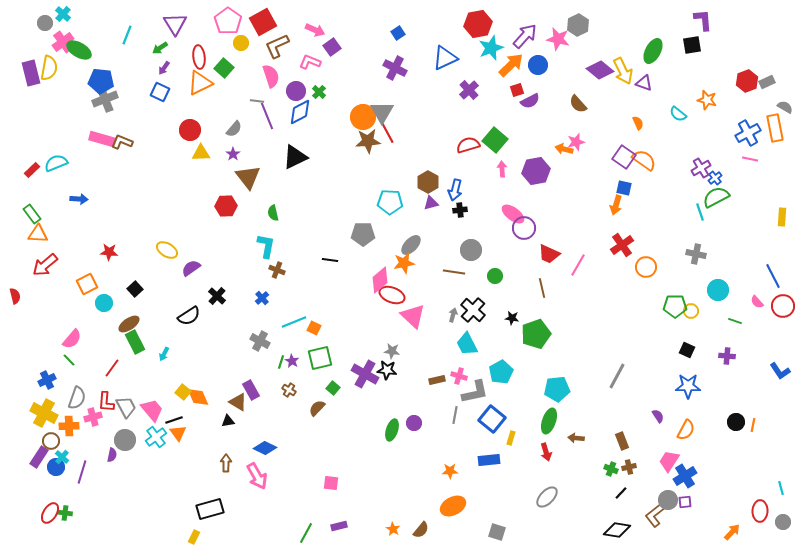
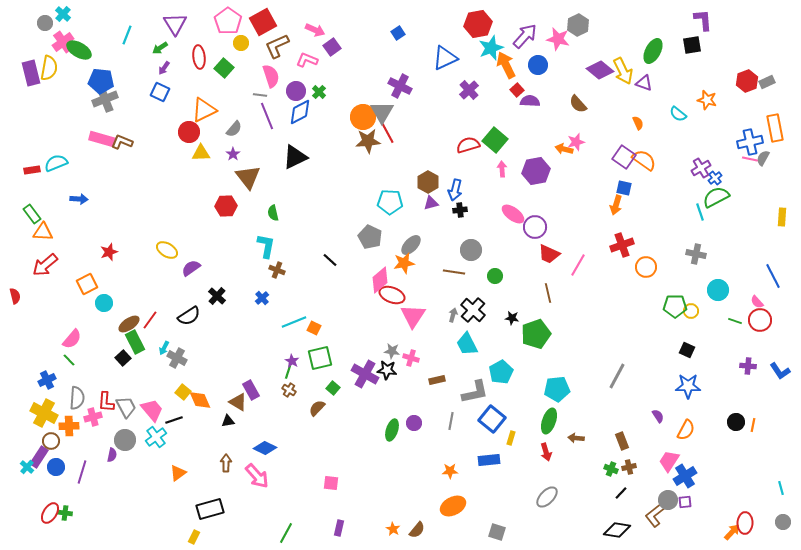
pink L-shape at (310, 62): moved 3 px left, 2 px up
orange arrow at (511, 65): moved 5 px left; rotated 72 degrees counterclockwise
purple cross at (395, 68): moved 5 px right, 18 px down
orange triangle at (200, 83): moved 4 px right, 27 px down
red square at (517, 90): rotated 24 degrees counterclockwise
gray line at (257, 101): moved 3 px right, 6 px up
purple semicircle at (530, 101): rotated 150 degrees counterclockwise
gray semicircle at (785, 107): moved 22 px left, 51 px down; rotated 91 degrees counterclockwise
red circle at (190, 130): moved 1 px left, 2 px down
blue cross at (748, 133): moved 2 px right, 9 px down; rotated 15 degrees clockwise
red rectangle at (32, 170): rotated 35 degrees clockwise
purple circle at (524, 228): moved 11 px right, 1 px up
orange triangle at (38, 234): moved 5 px right, 2 px up
gray pentagon at (363, 234): moved 7 px right, 3 px down; rotated 25 degrees clockwise
red cross at (622, 245): rotated 15 degrees clockwise
red star at (109, 252): rotated 24 degrees counterclockwise
black line at (330, 260): rotated 35 degrees clockwise
brown line at (542, 288): moved 6 px right, 5 px down
black square at (135, 289): moved 12 px left, 69 px down
red circle at (783, 306): moved 23 px left, 14 px down
pink triangle at (413, 316): rotated 20 degrees clockwise
gray cross at (260, 341): moved 83 px left, 17 px down
cyan arrow at (164, 354): moved 6 px up
purple cross at (727, 356): moved 21 px right, 10 px down
green line at (281, 362): moved 7 px right, 10 px down
red line at (112, 368): moved 38 px right, 48 px up
pink cross at (459, 376): moved 48 px left, 18 px up
orange diamond at (198, 397): moved 2 px right, 3 px down
gray semicircle at (77, 398): rotated 15 degrees counterclockwise
gray line at (455, 415): moved 4 px left, 6 px down
orange triangle at (178, 433): moved 40 px down; rotated 30 degrees clockwise
cyan cross at (62, 457): moved 35 px left, 10 px down
pink arrow at (257, 476): rotated 12 degrees counterclockwise
red ellipse at (760, 511): moved 15 px left, 12 px down
purple rectangle at (339, 526): moved 2 px down; rotated 63 degrees counterclockwise
brown semicircle at (421, 530): moved 4 px left
green line at (306, 533): moved 20 px left
